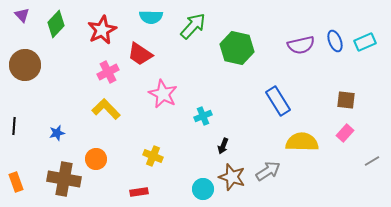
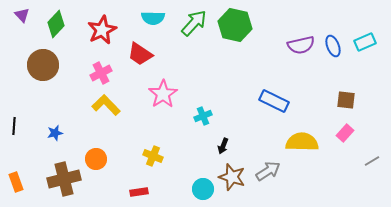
cyan semicircle: moved 2 px right, 1 px down
green arrow: moved 1 px right, 3 px up
blue ellipse: moved 2 px left, 5 px down
green hexagon: moved 2 px left, 23 px up
brown circle: moved 18 px right
pink cross: moved 7 px left, 1 px down
pink star: rotated 12 degrees clockwise
blue rectangle: moved 4 px left; rotated 32 degrees counterclockwise
yellow L-shape: moved 4 px up
blue star: moved 2 px left
brown cross: rotated 24 degrees counterclockwise
